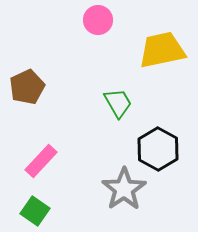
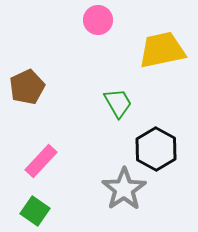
black hexagon: moved 2 px left
